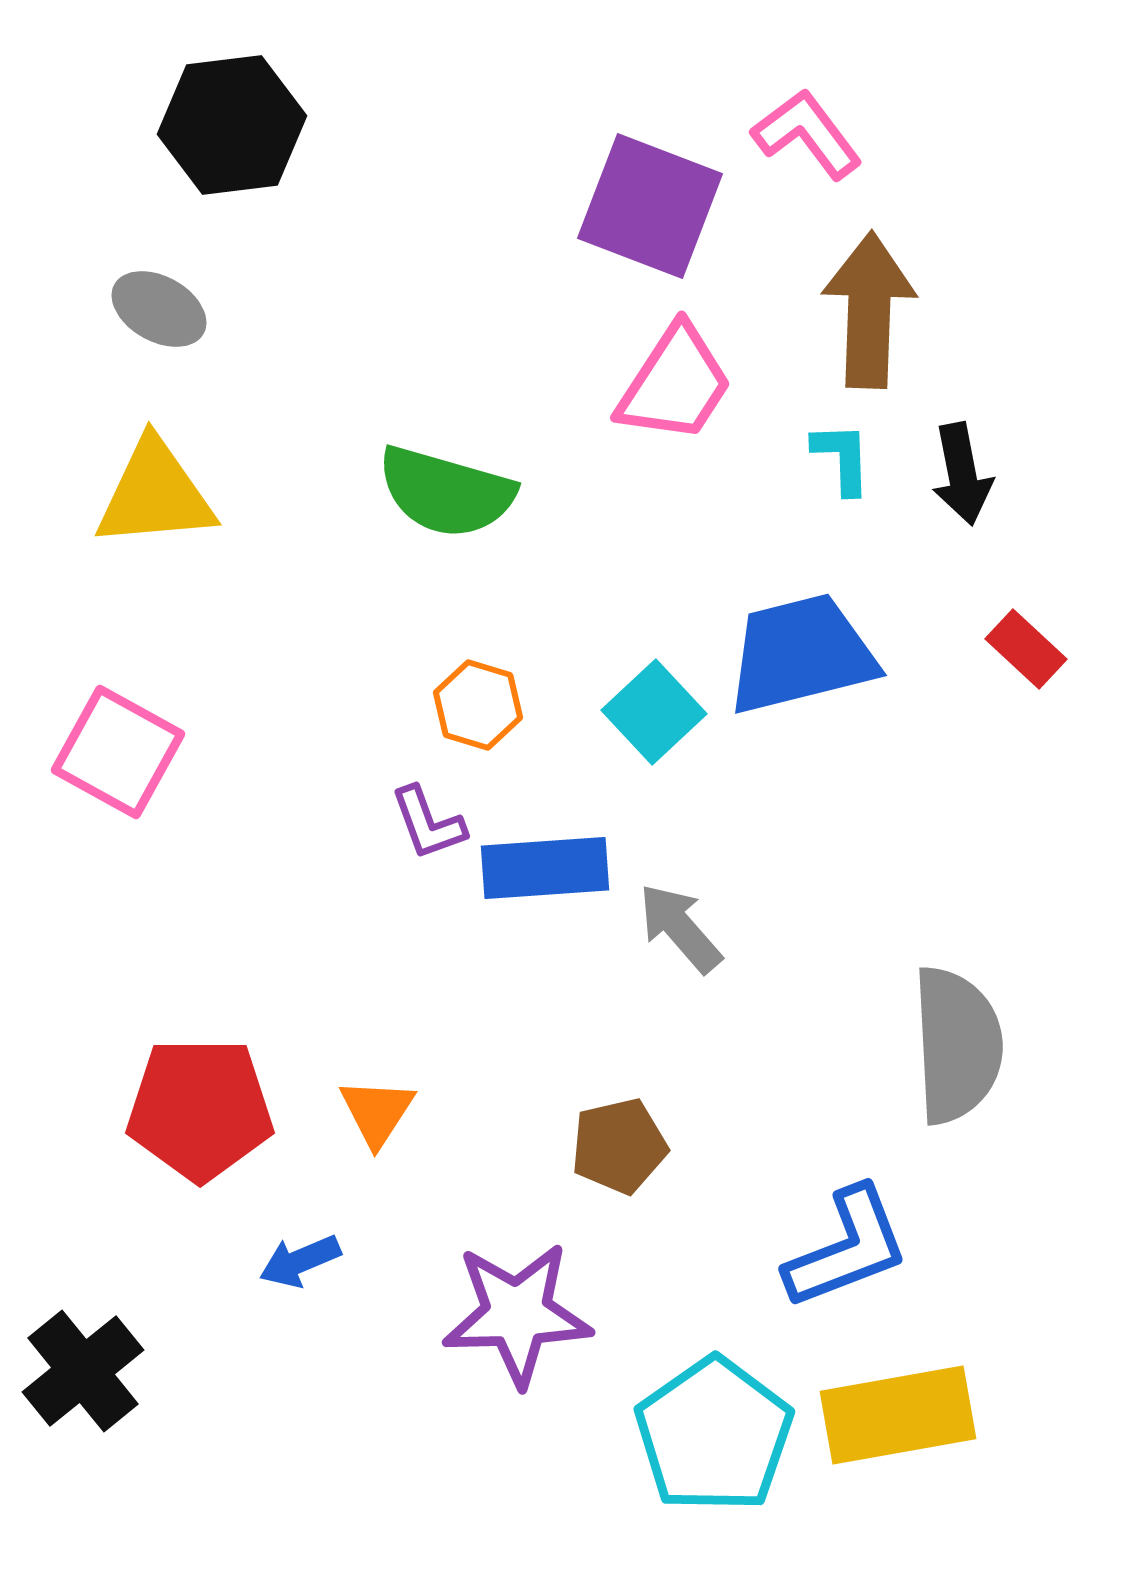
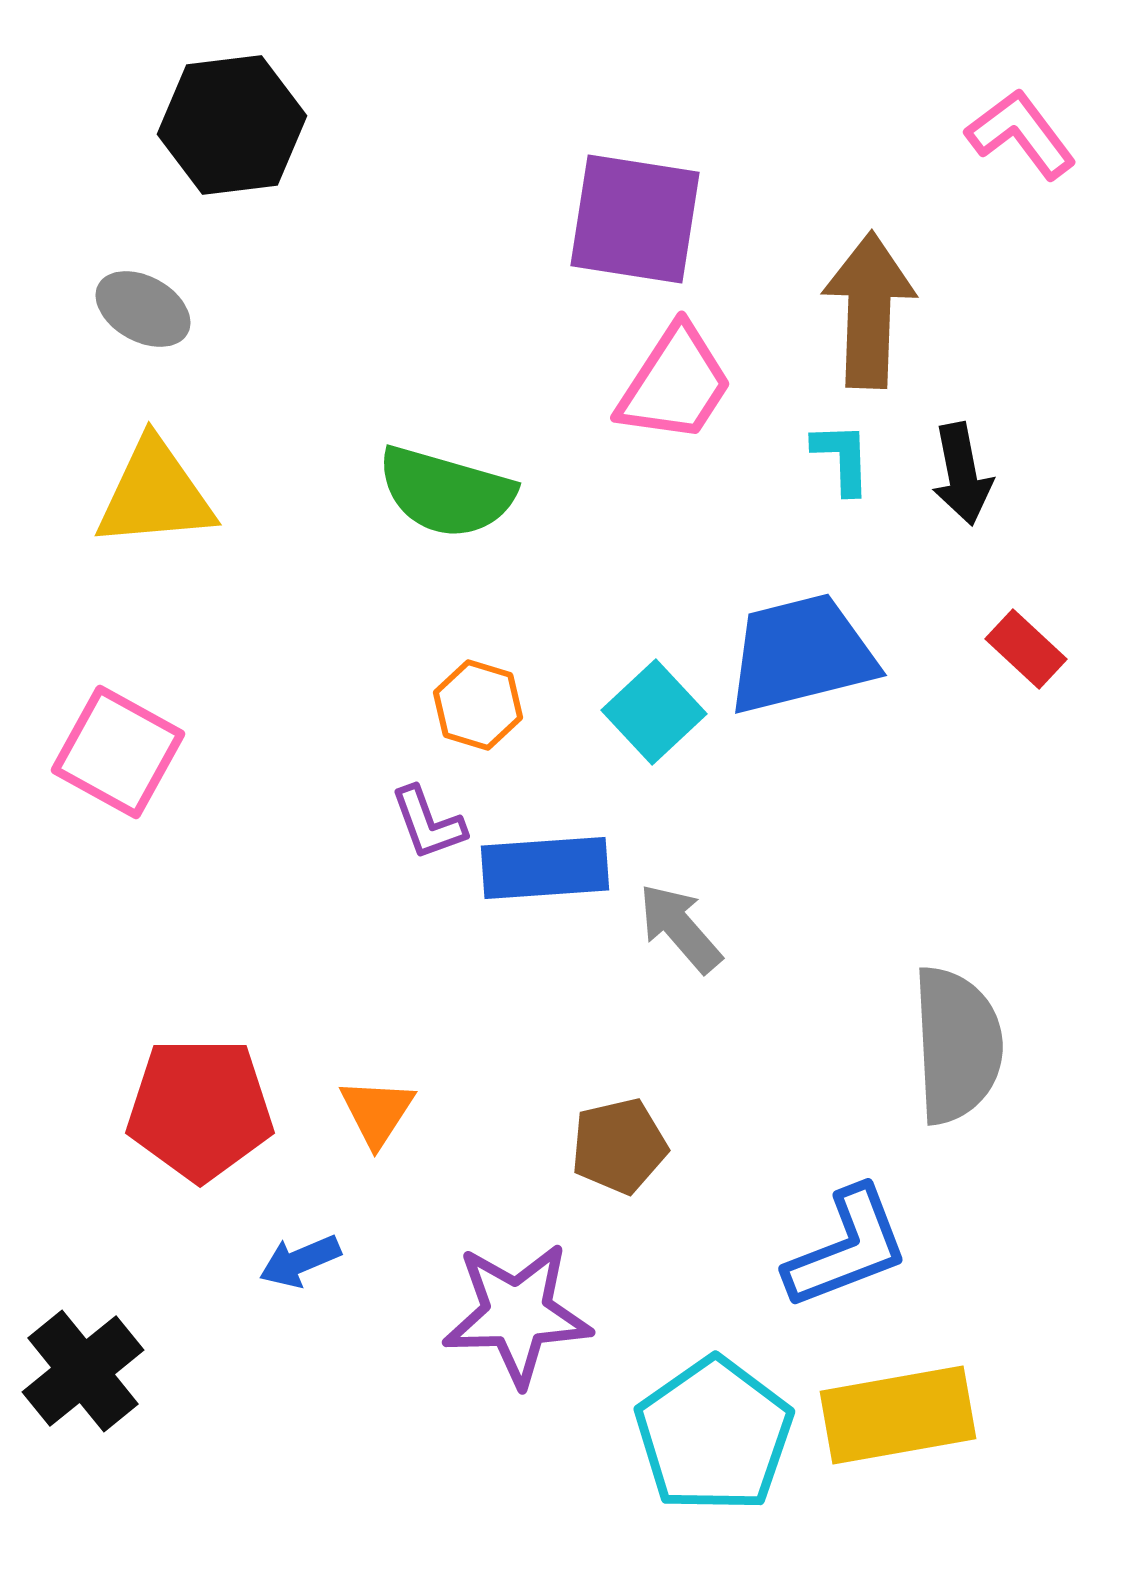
pink L-shape: moved 214 px right
purple square: moved 15 px left, 13 px down; rotated 12 degrees counterclockwise
gray ellipse: moved 16 px left
